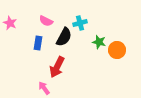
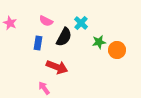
cyan cross: moved 1 px right; rotated 32 degrees counterclockwise
green star: rotated 24 degrees counterclockwise
red arrow: rotated 95 degrees counterclockwise
